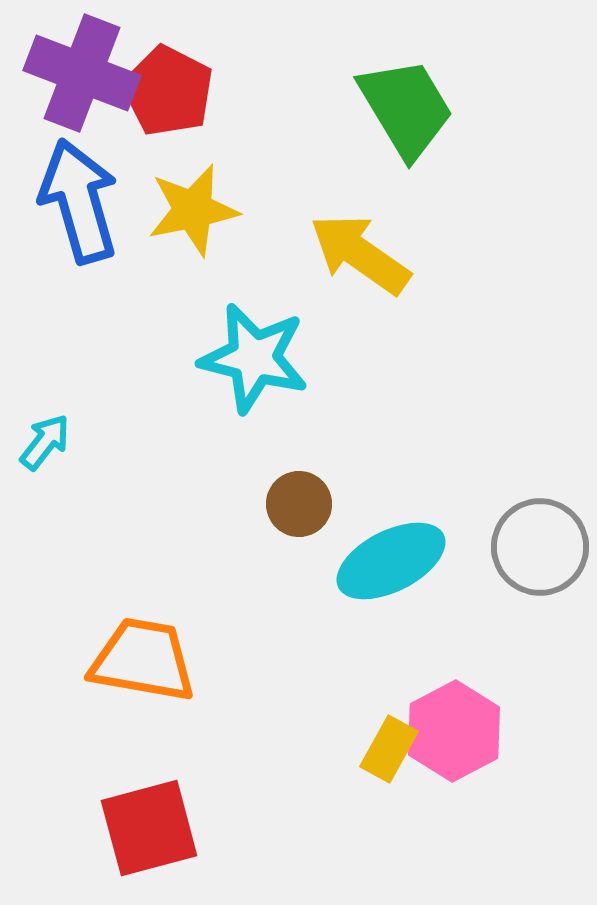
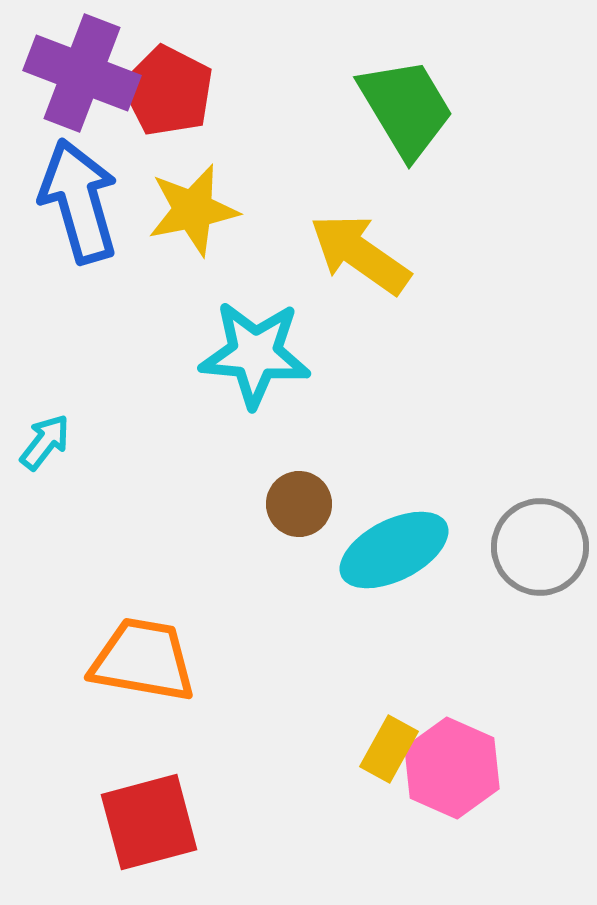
cyan star: moved 1 px right, 4 px up; rotated 9 degrees counterclockwise
cyan ellipse: moved 3 px right, 11 px up
pink hexagon: moved 2 px left, 37 px down; rotated 8 degrees counterclockwise
red square: moved 6 px up
